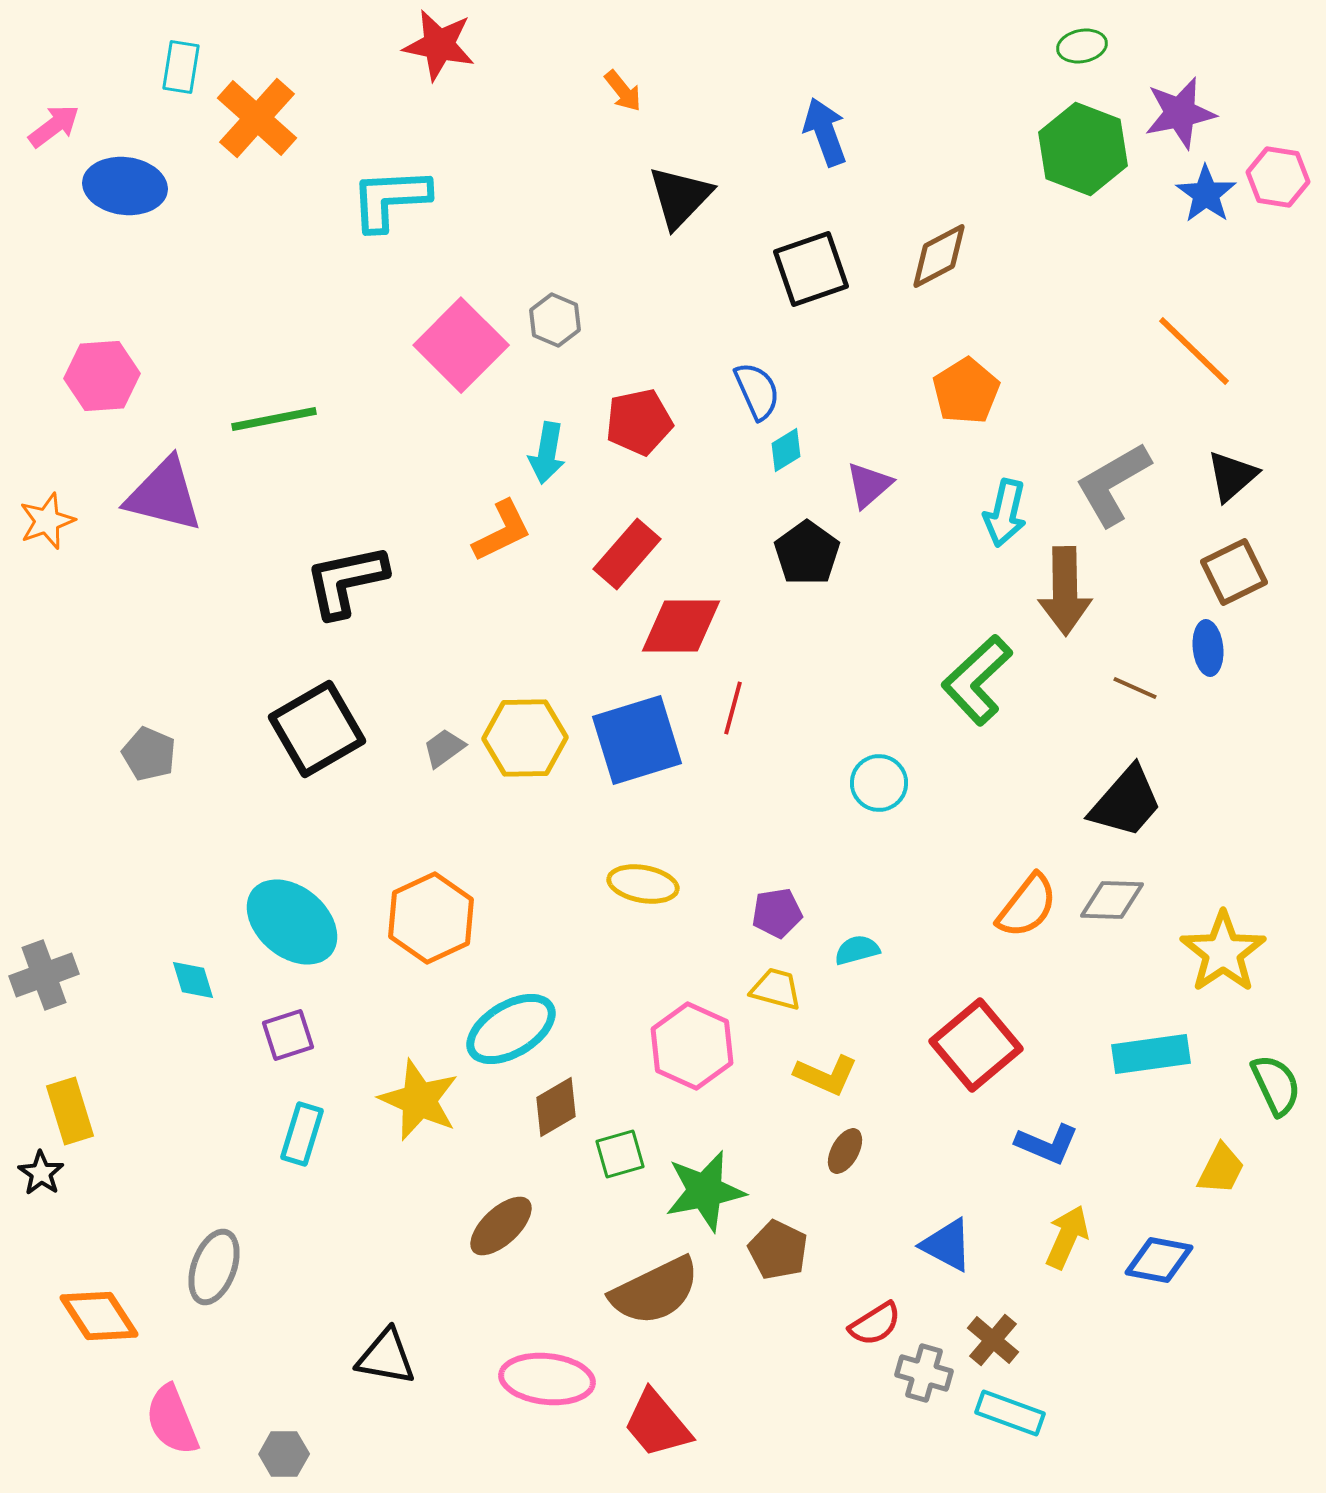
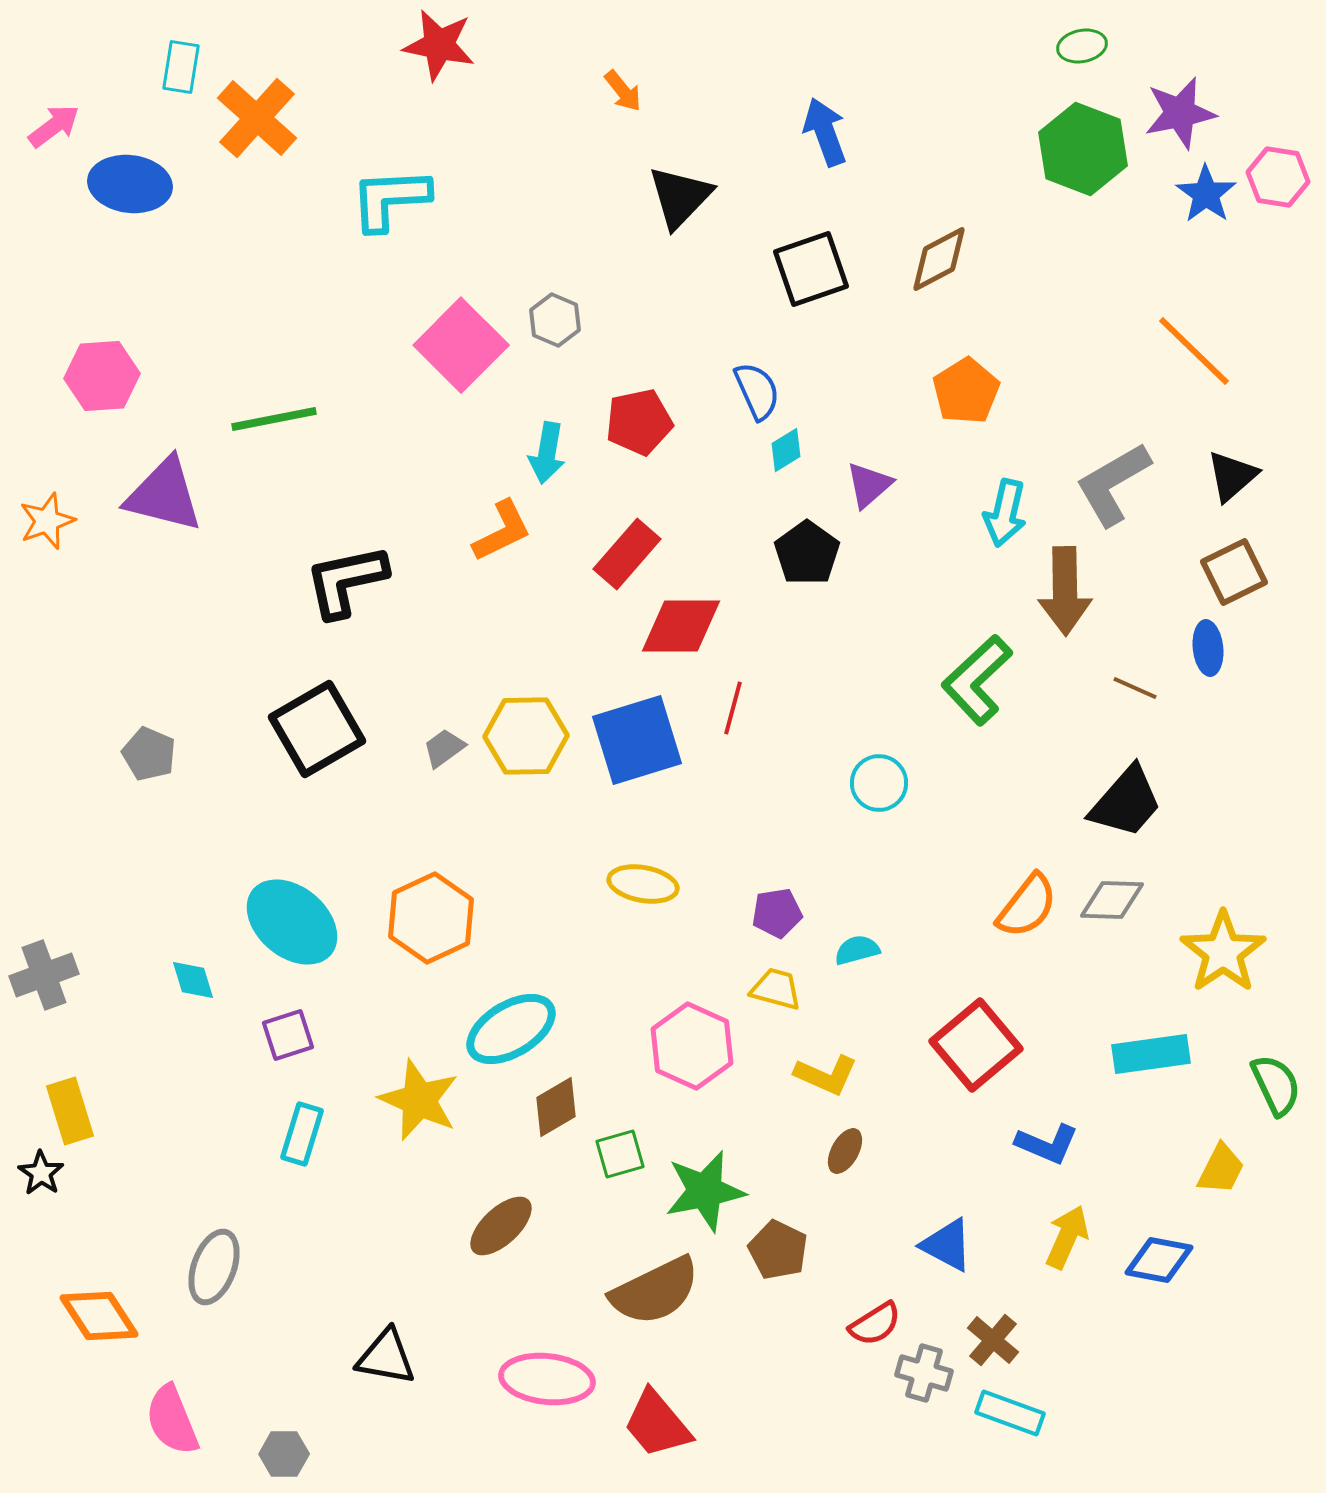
blue ellipse at (125, 186): moved 5 px right, 2 px up
brown diamond at (939, 256): moved 3 px down
yellow hexagon at (525, 738): moved 1 px right, 2 px up
